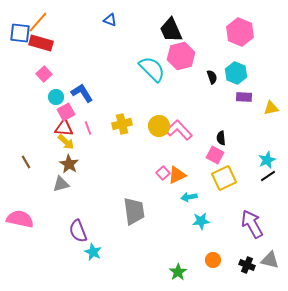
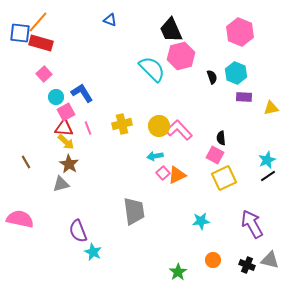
cyan arrow at (189, 197): moved 34 px left, 41 px up
